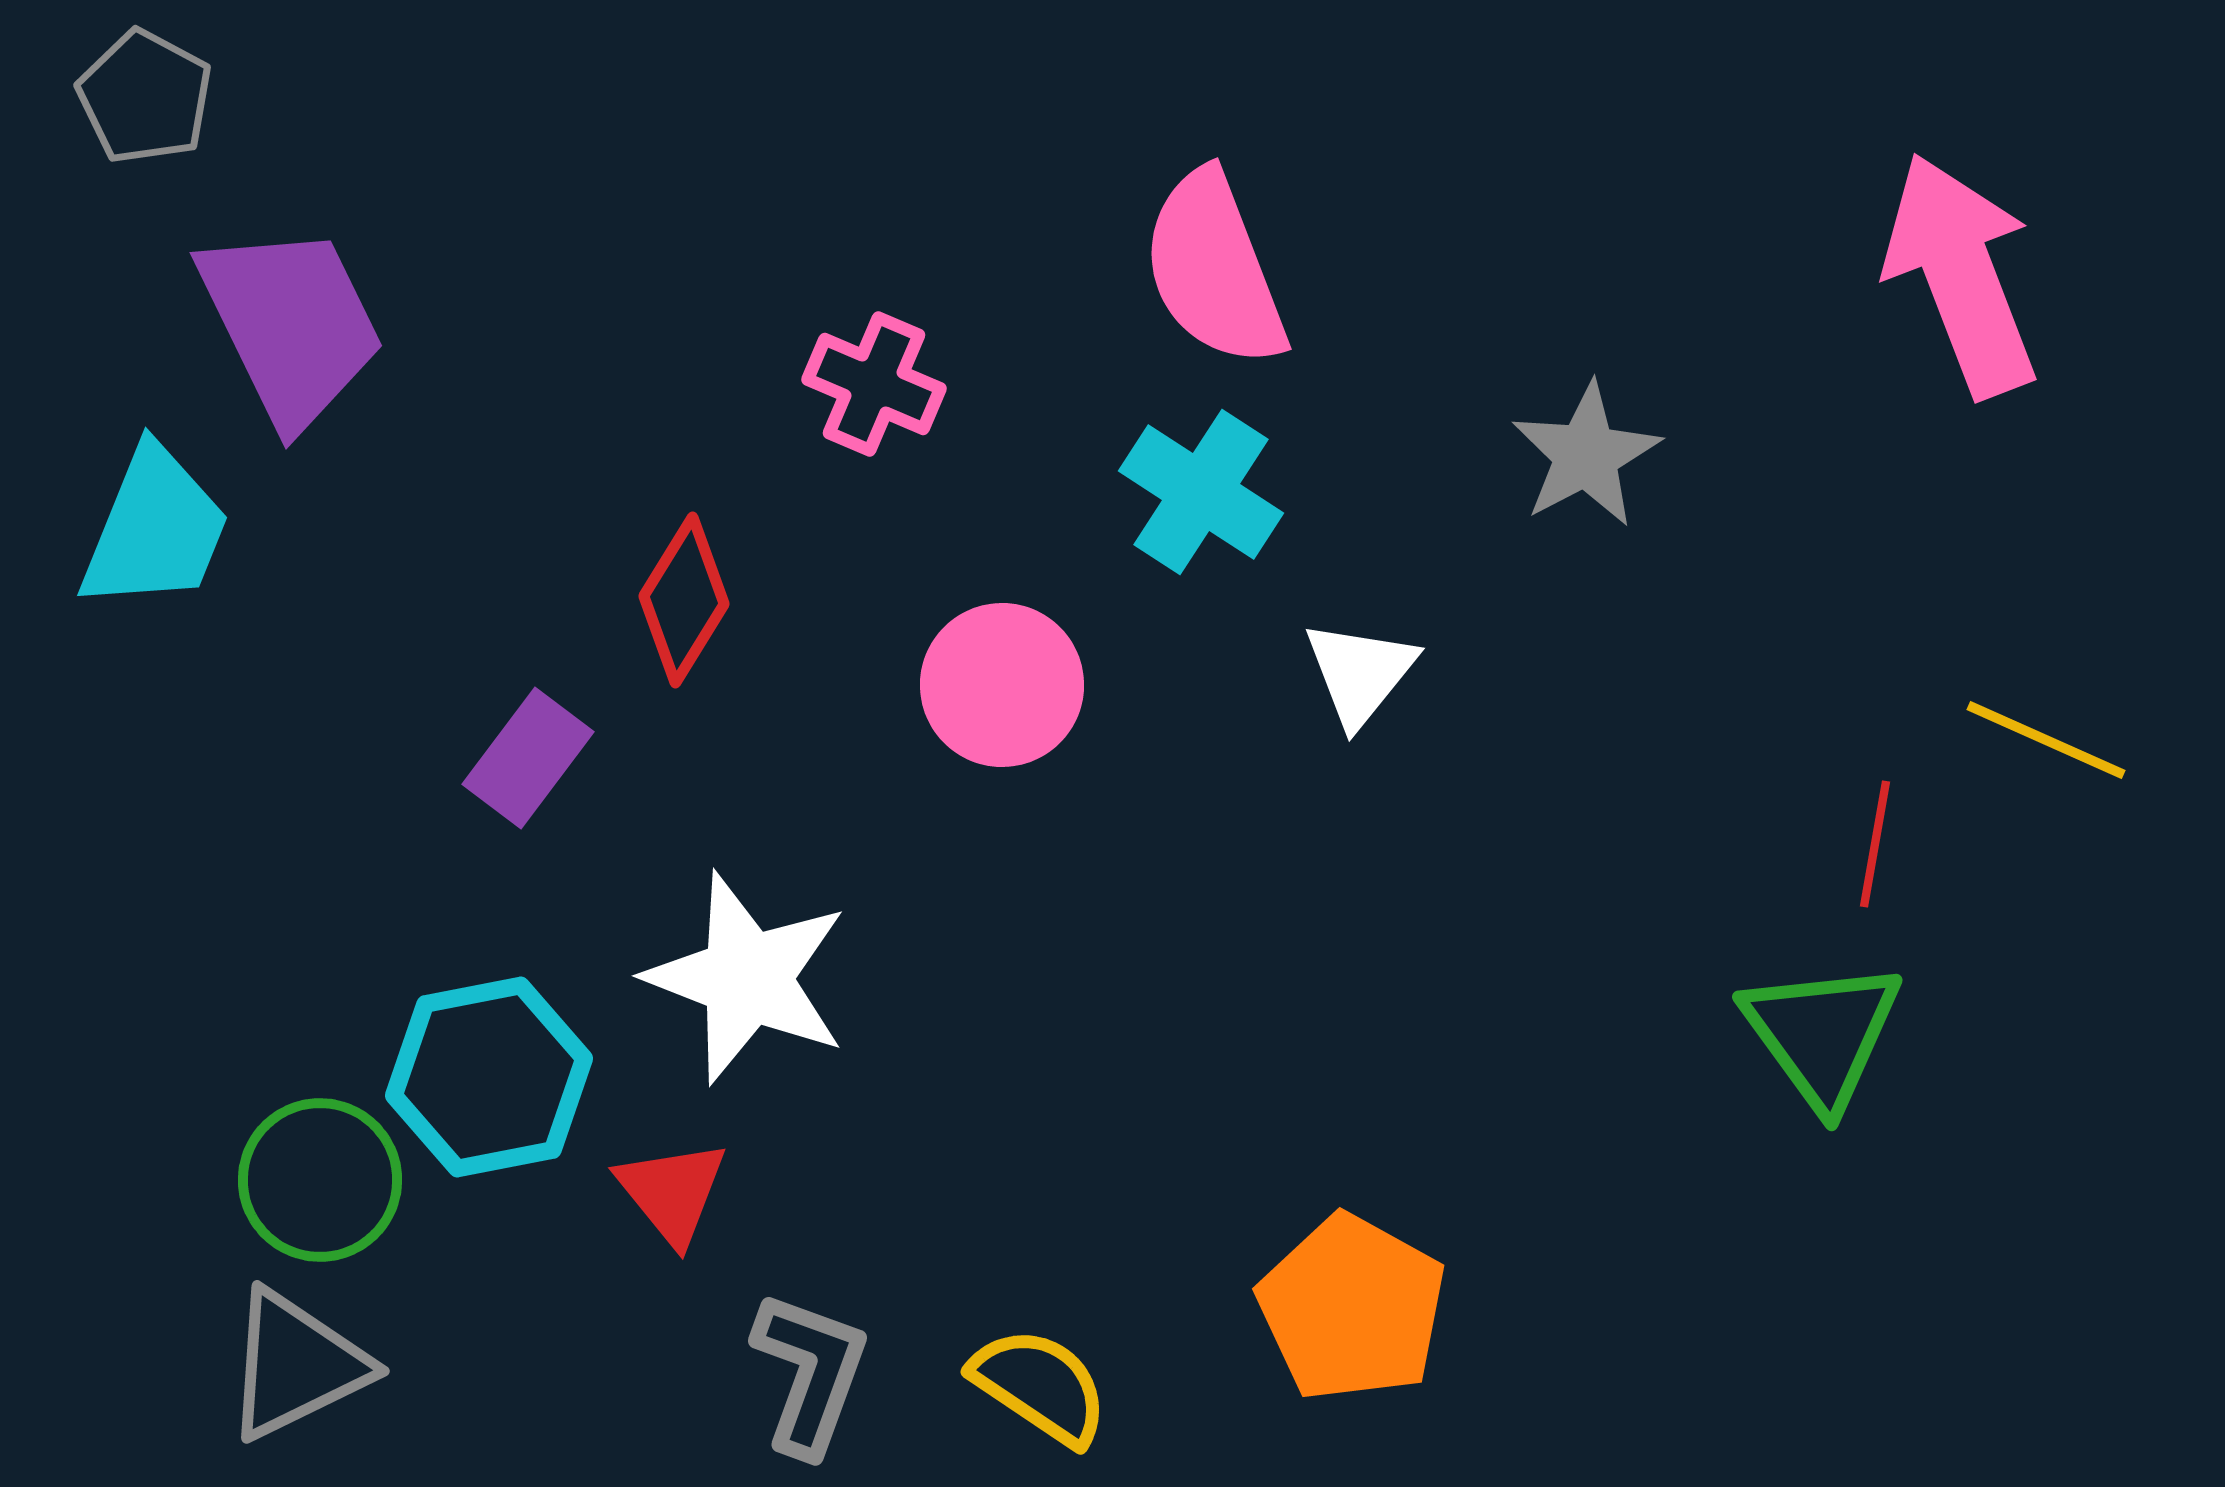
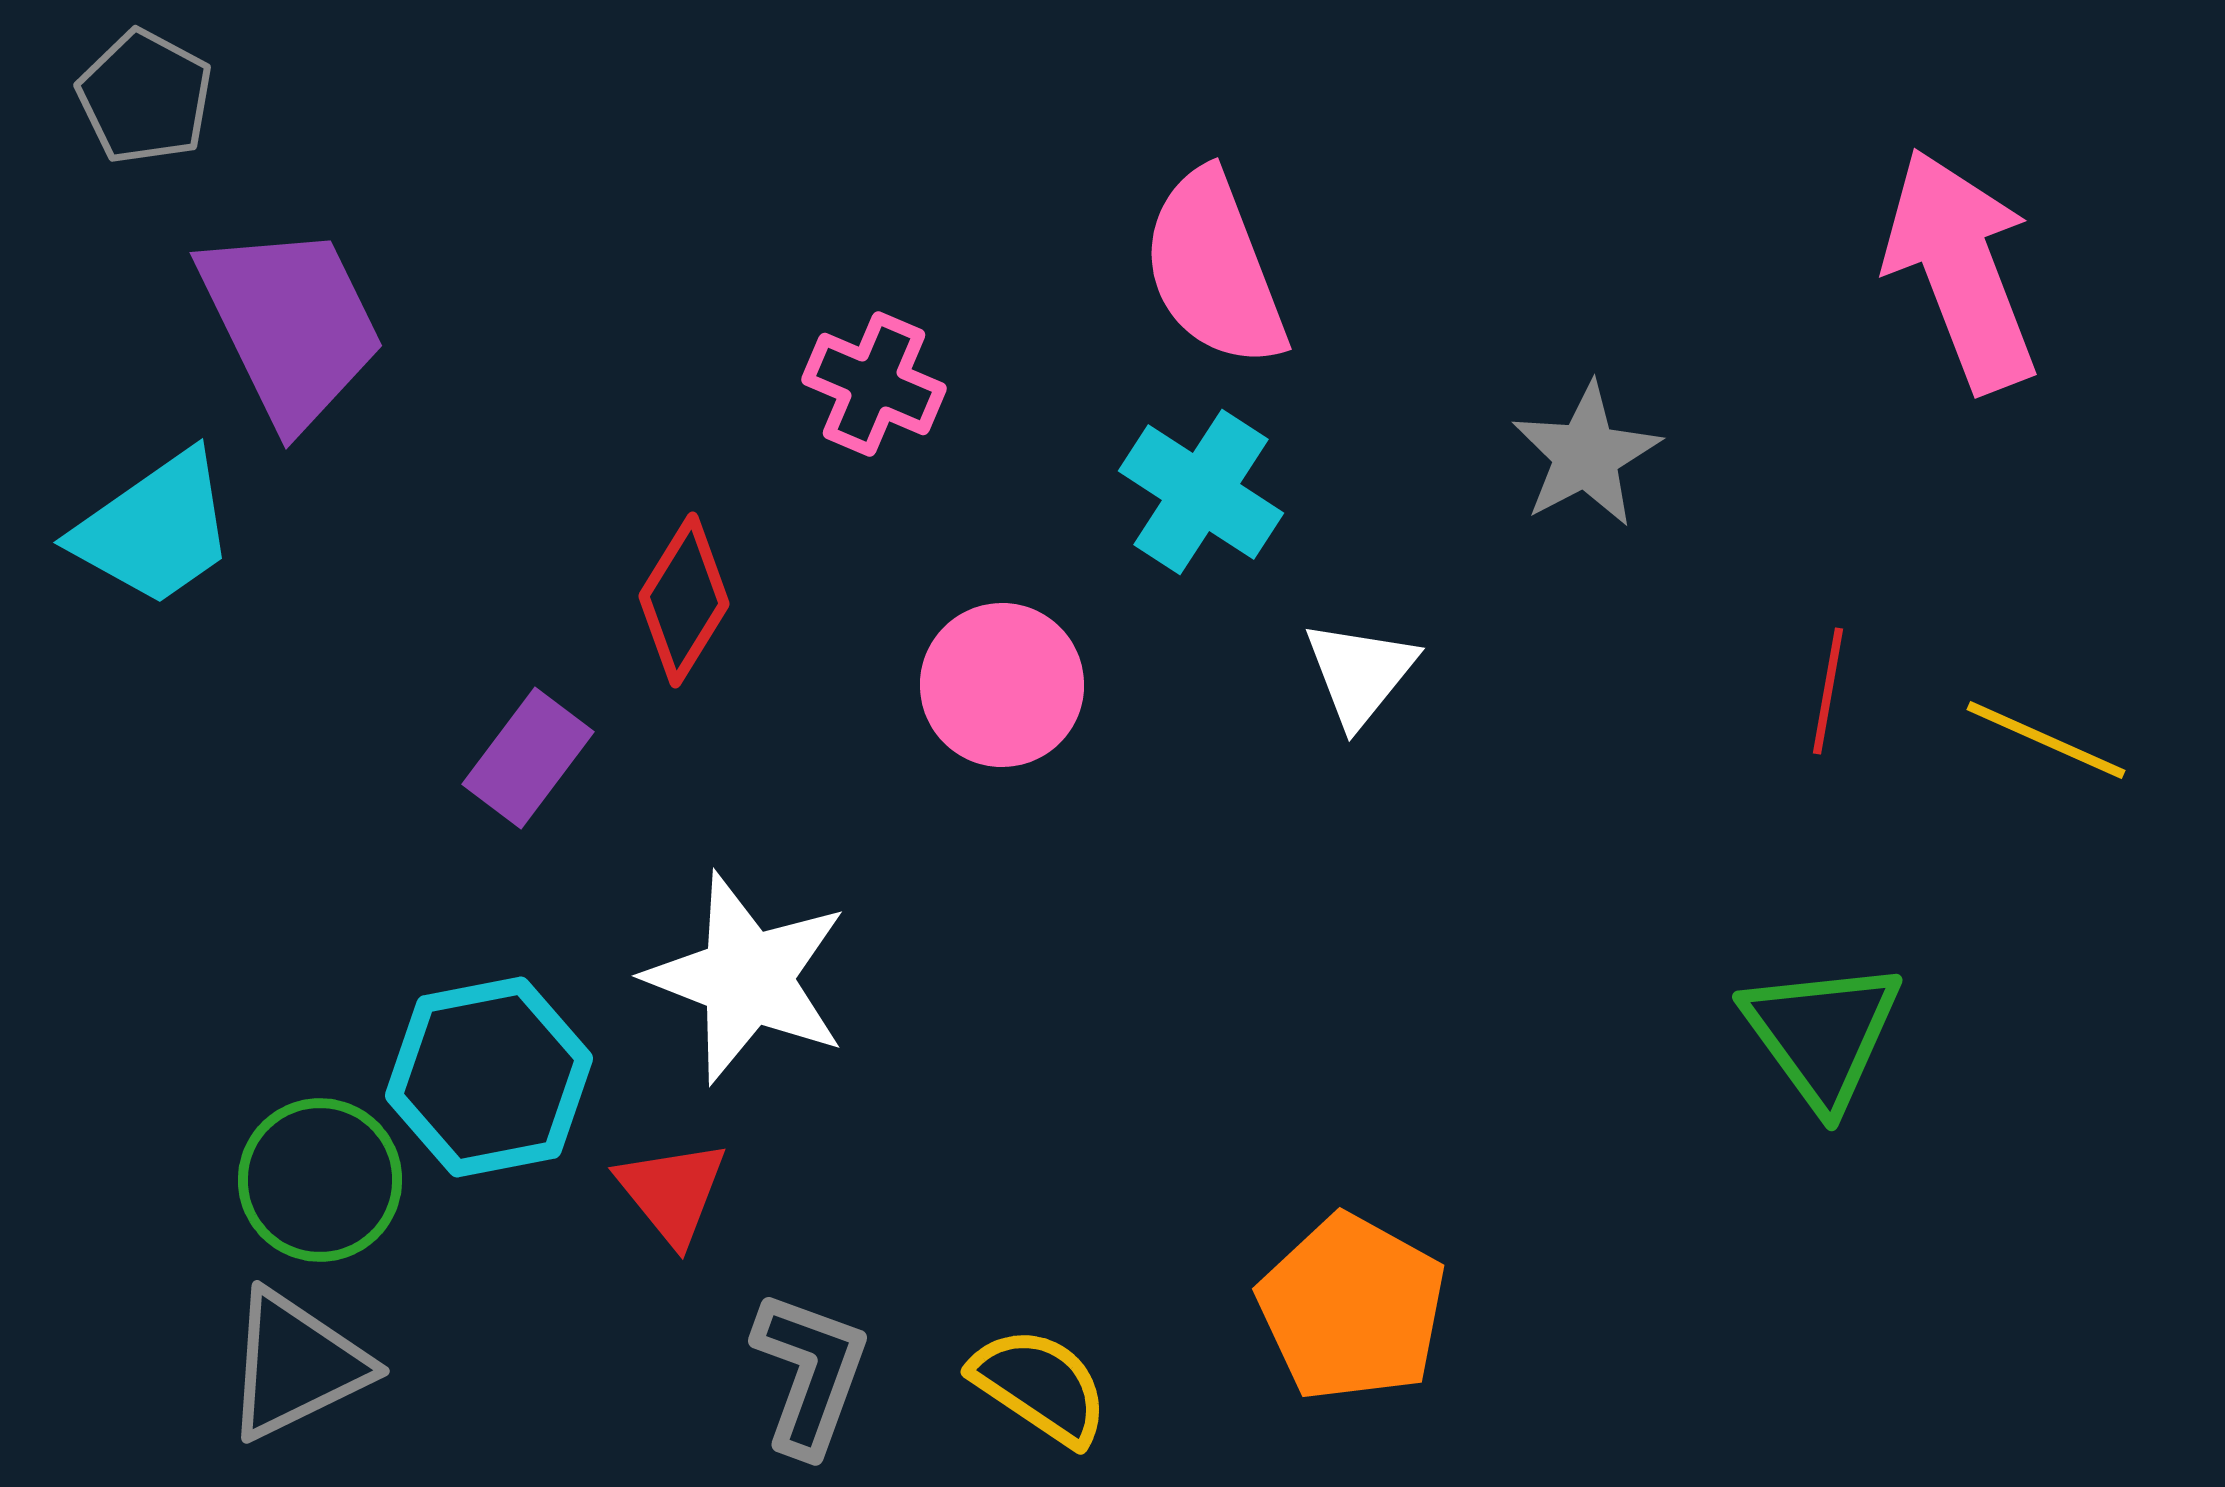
pink arrow: moved 5 px up
cyan trapezoid: rotated 33 degrees clockwise
red line: moved 47 px left, 153 px up
